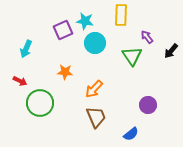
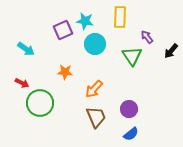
yellow rectangle: moved 1 px left, 2 px down
cyan circle: moved 1 px down
cyan arrow: rotated 78 degrees counterclockwise
red arrow: moved 2 px right, 2 px down
purple circle: moved 19 px left, 4 px down
